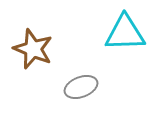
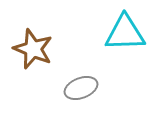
gray ellipse: moved 1 px down
